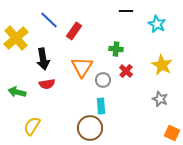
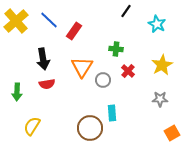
black line: rotated 56 degrees counterclockwise
yellow cross: moved 17 px up
yellow star: rotated 15 degrees clockwise
red cross: moved 2 px right
green arrow: rotated 102 degrees counterclockwise
gray star: rotated 21 degrees counterclockwise
cyan rectangle: moved 11 px right, 7 px down
orange square: rotated 35 degrees clockwise
